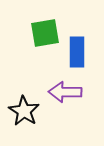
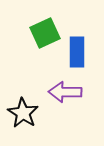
green square: rotated 16 degrees counterclockwise
black star: moved 1 px left, 2 px down
